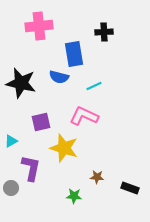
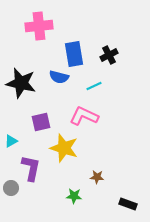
black cross: moved 5 px right, 23 px down; rotated 24 degrees counterclockwise
black rectangle: moved 2 px left, 16 px down
